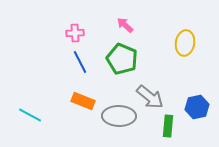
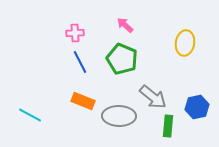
gray arrow: moved 3 px right
